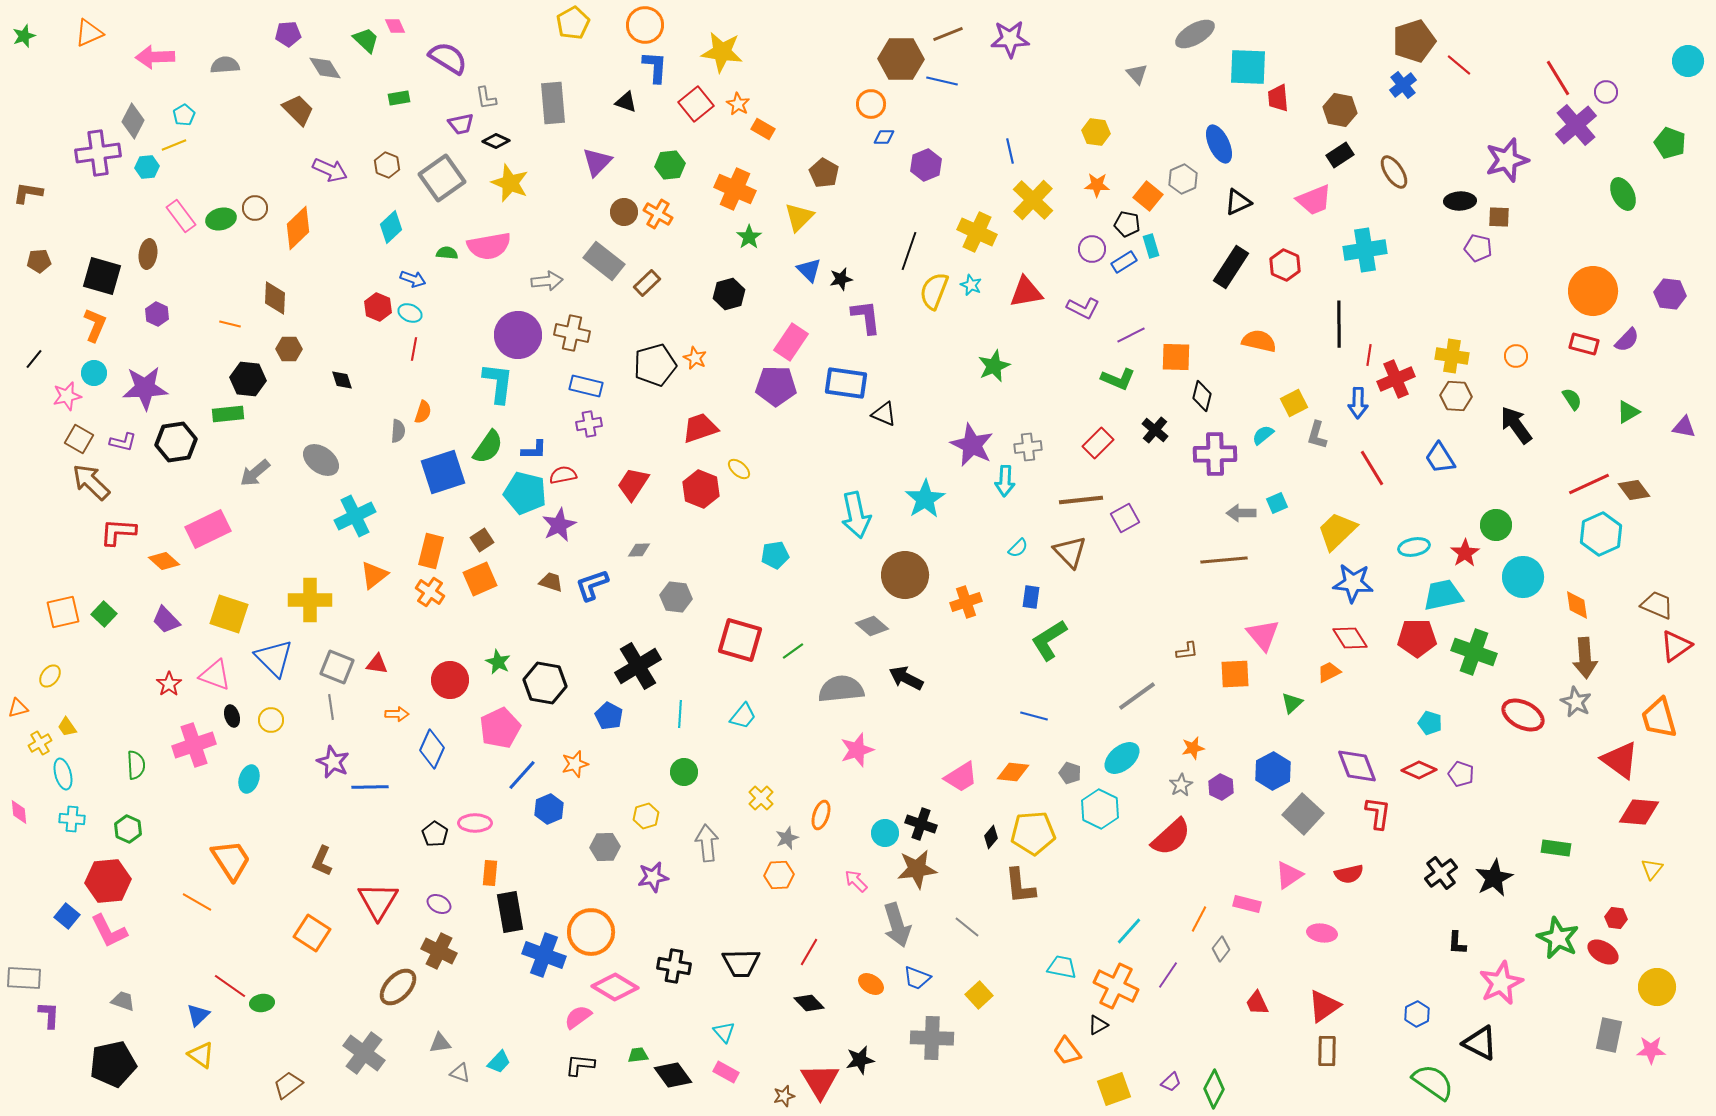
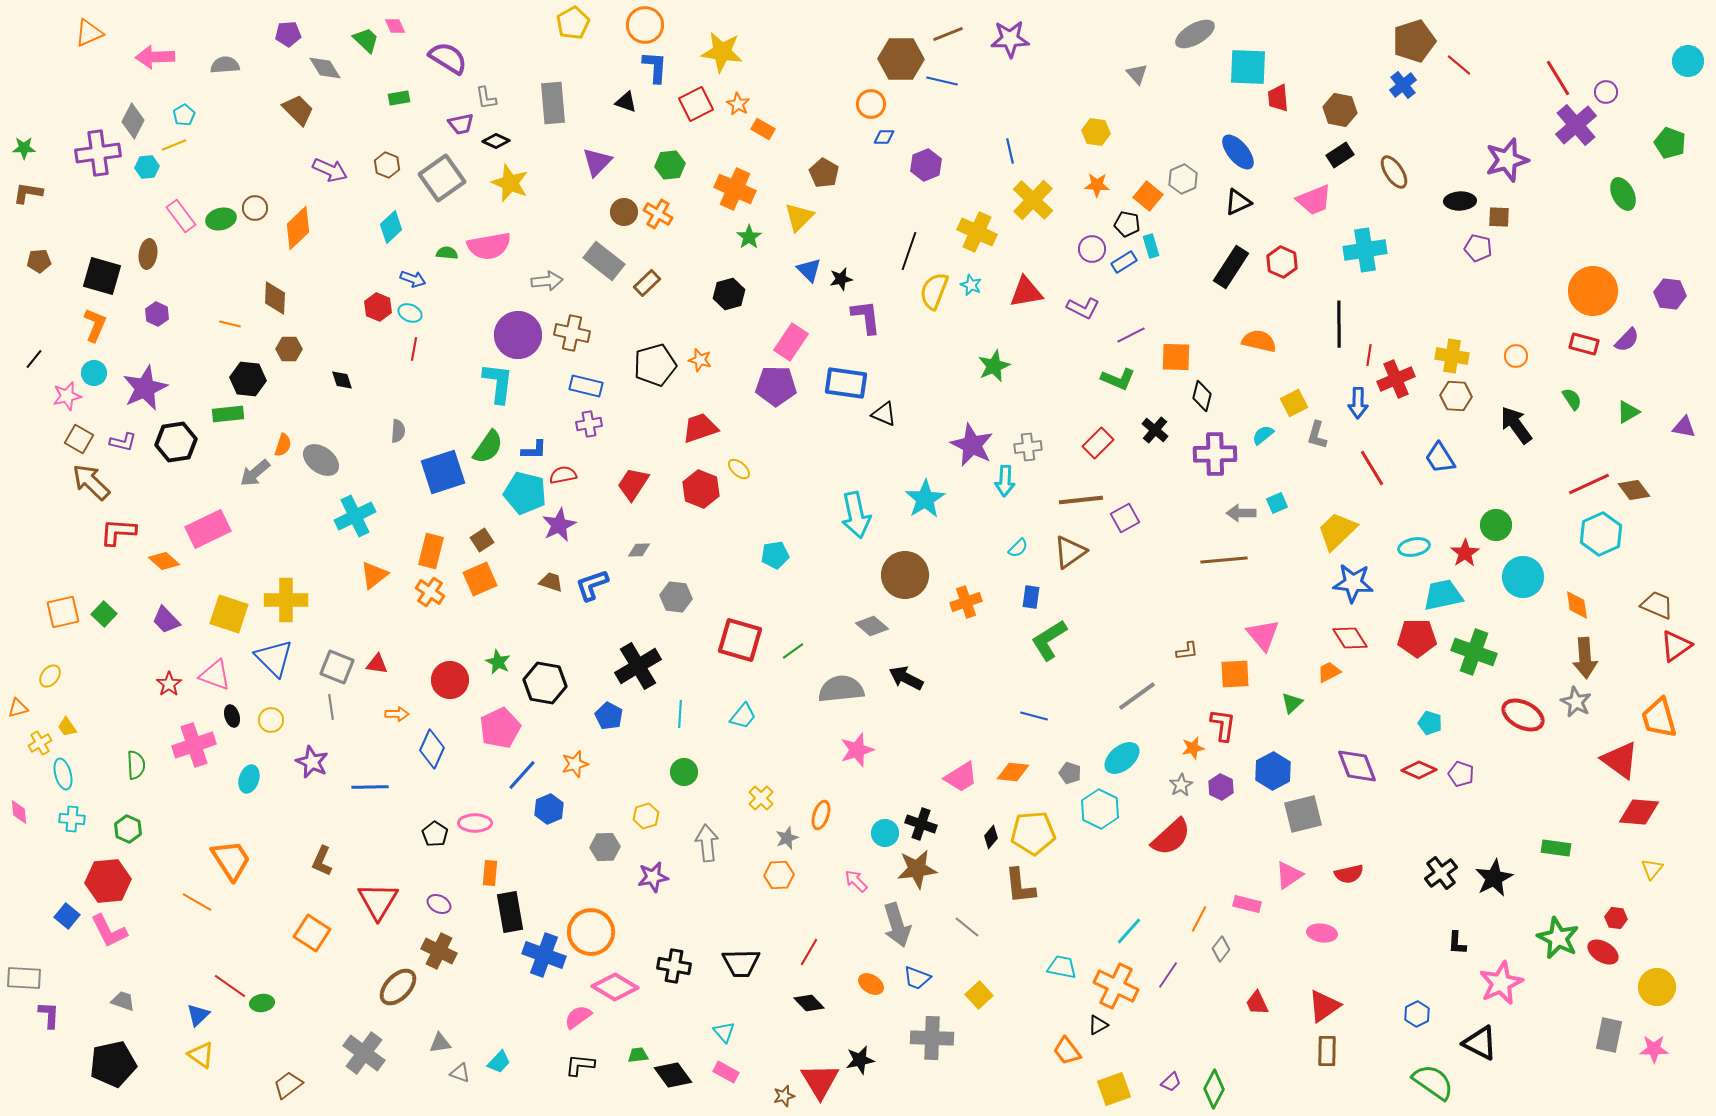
green star at (24, 36): moved 112 px down; rotated 20 degrees clockwise
red square at (696, 104): rotated 12 degrees clockwise
blue ellipse at (1219, 144): moved 19 px right, 8 px down; rotated 15 degrees counterclockwise
red hexagon at (1285, 265): moved 3 px left, 3 px up
orange star at (695, 358): moved 5 px right, 2 px down; rotated 10 degrees counterclockwise
purple star at (145, 388): rotated 21 degrees counterclockwise
orange semicircle at (423, 412): moved 140 px left, 33 px down
brown triangle at (1070, 552): rotated 39 degrees clockwise
yellow cross at (310, 600): moved 24 px left
purple star at (333, 762): moved 21 px left
red L-shape at (1378, 813): moved 155 px left, 88 px up
gray square at (1303, 814): rotated 33 degrees clockwise
pink star at (1651, 1050): moved 3 px right, 1 px up
